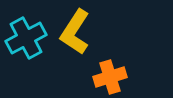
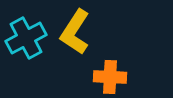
orange cross: rotated 20 degrees clockwise
